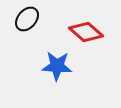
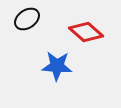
black ellipse: rotated 15 degrees clockwise
